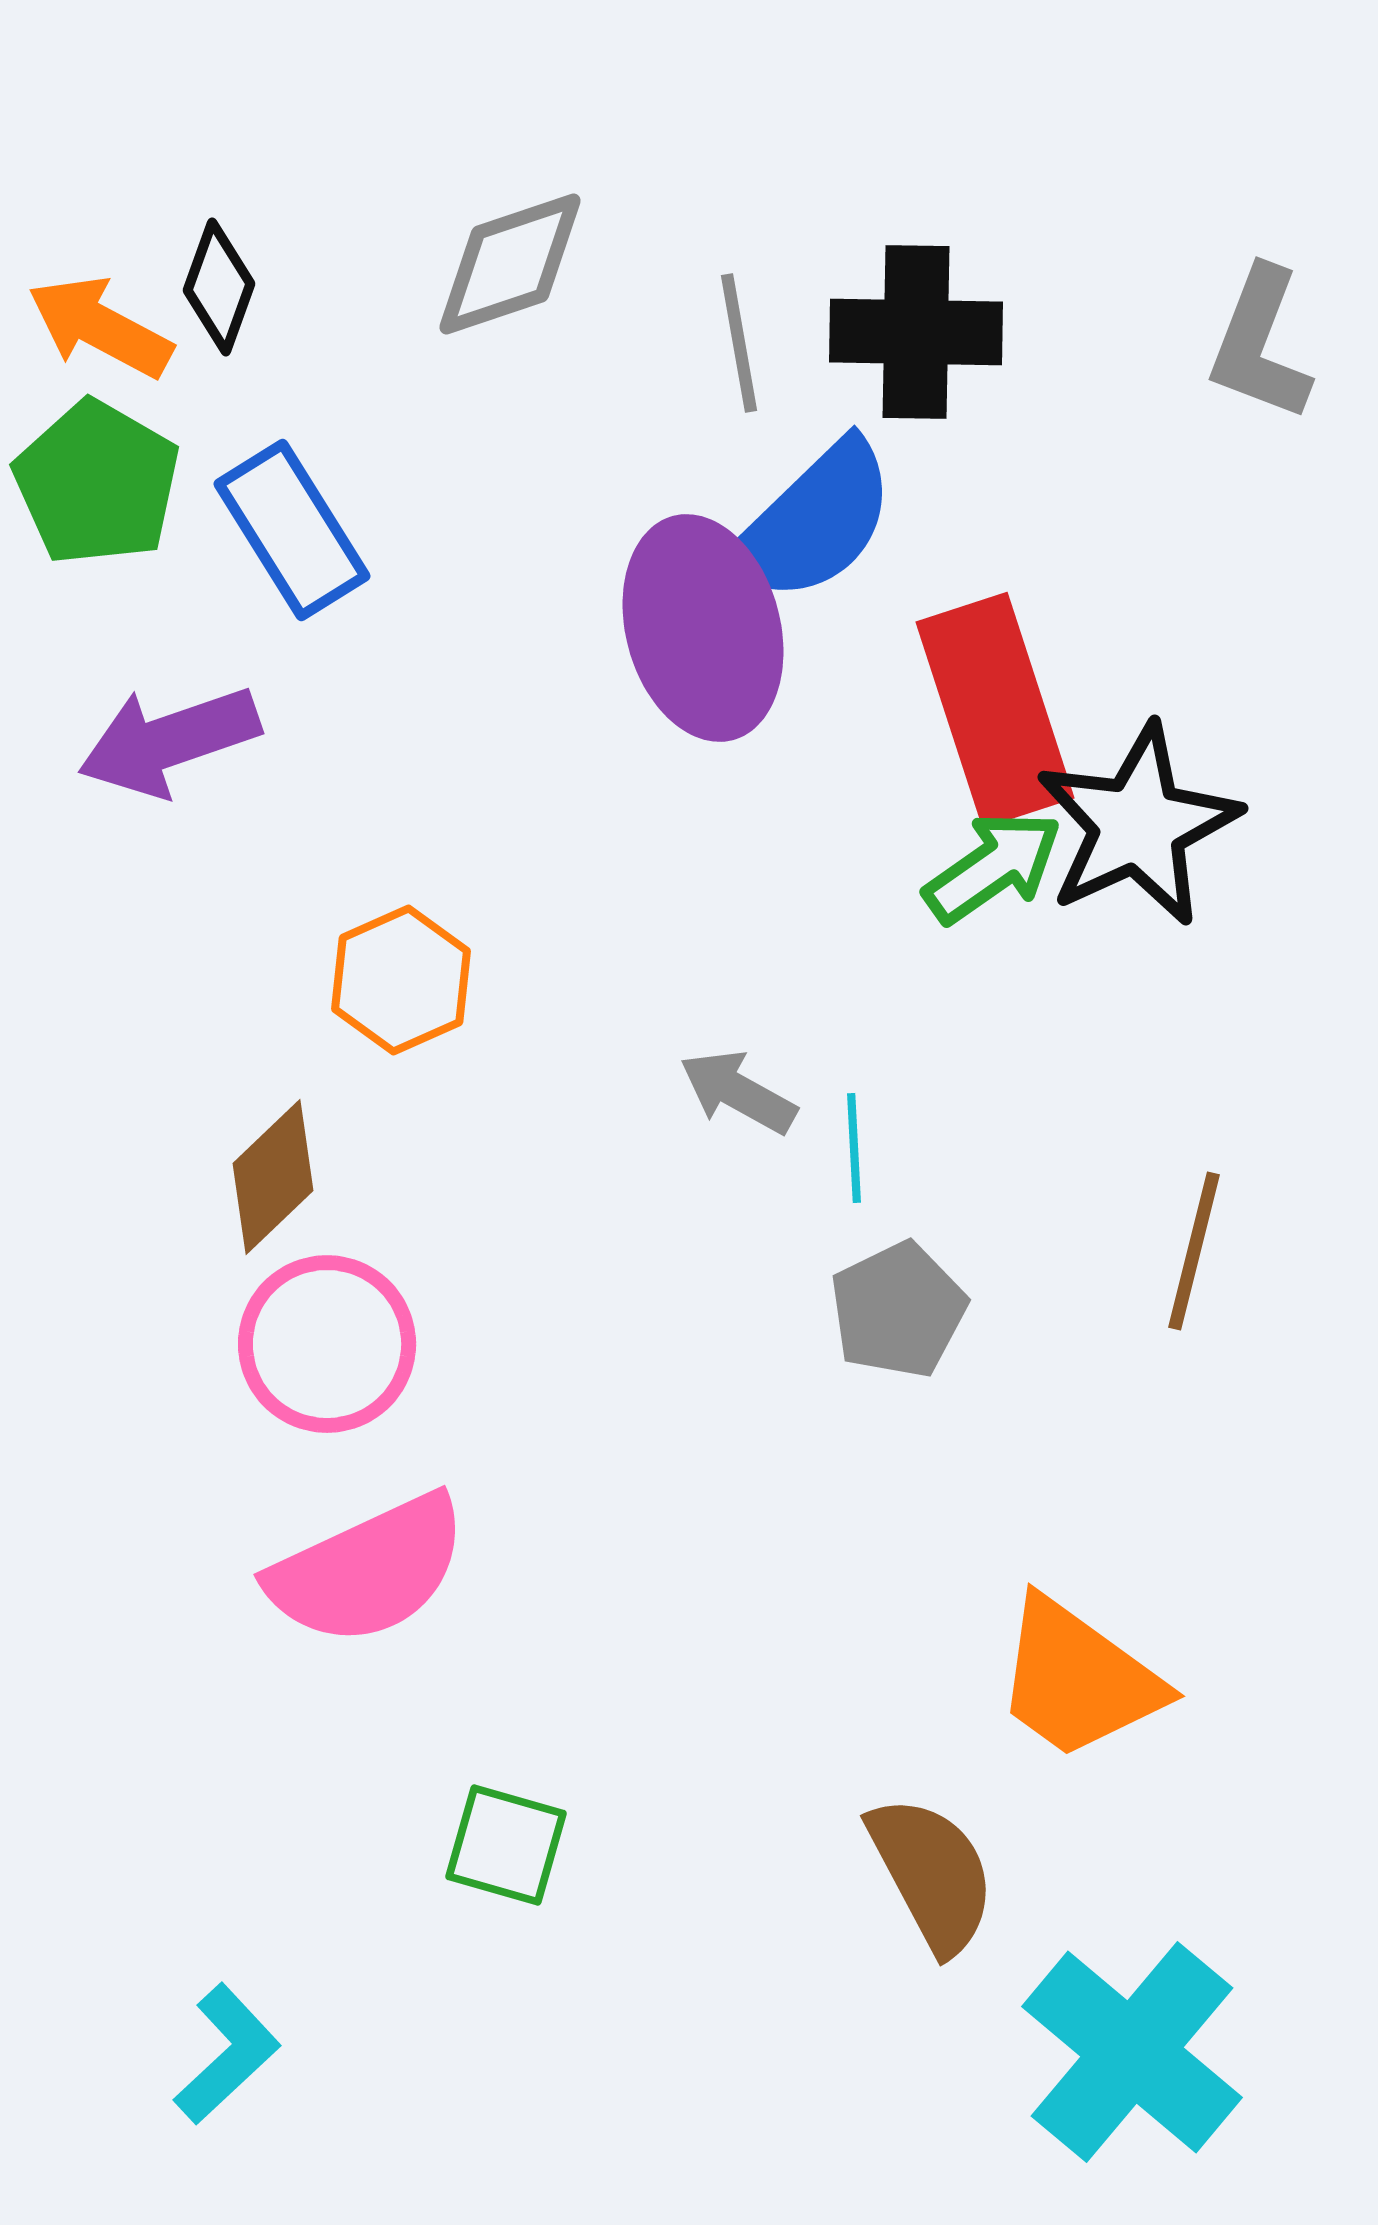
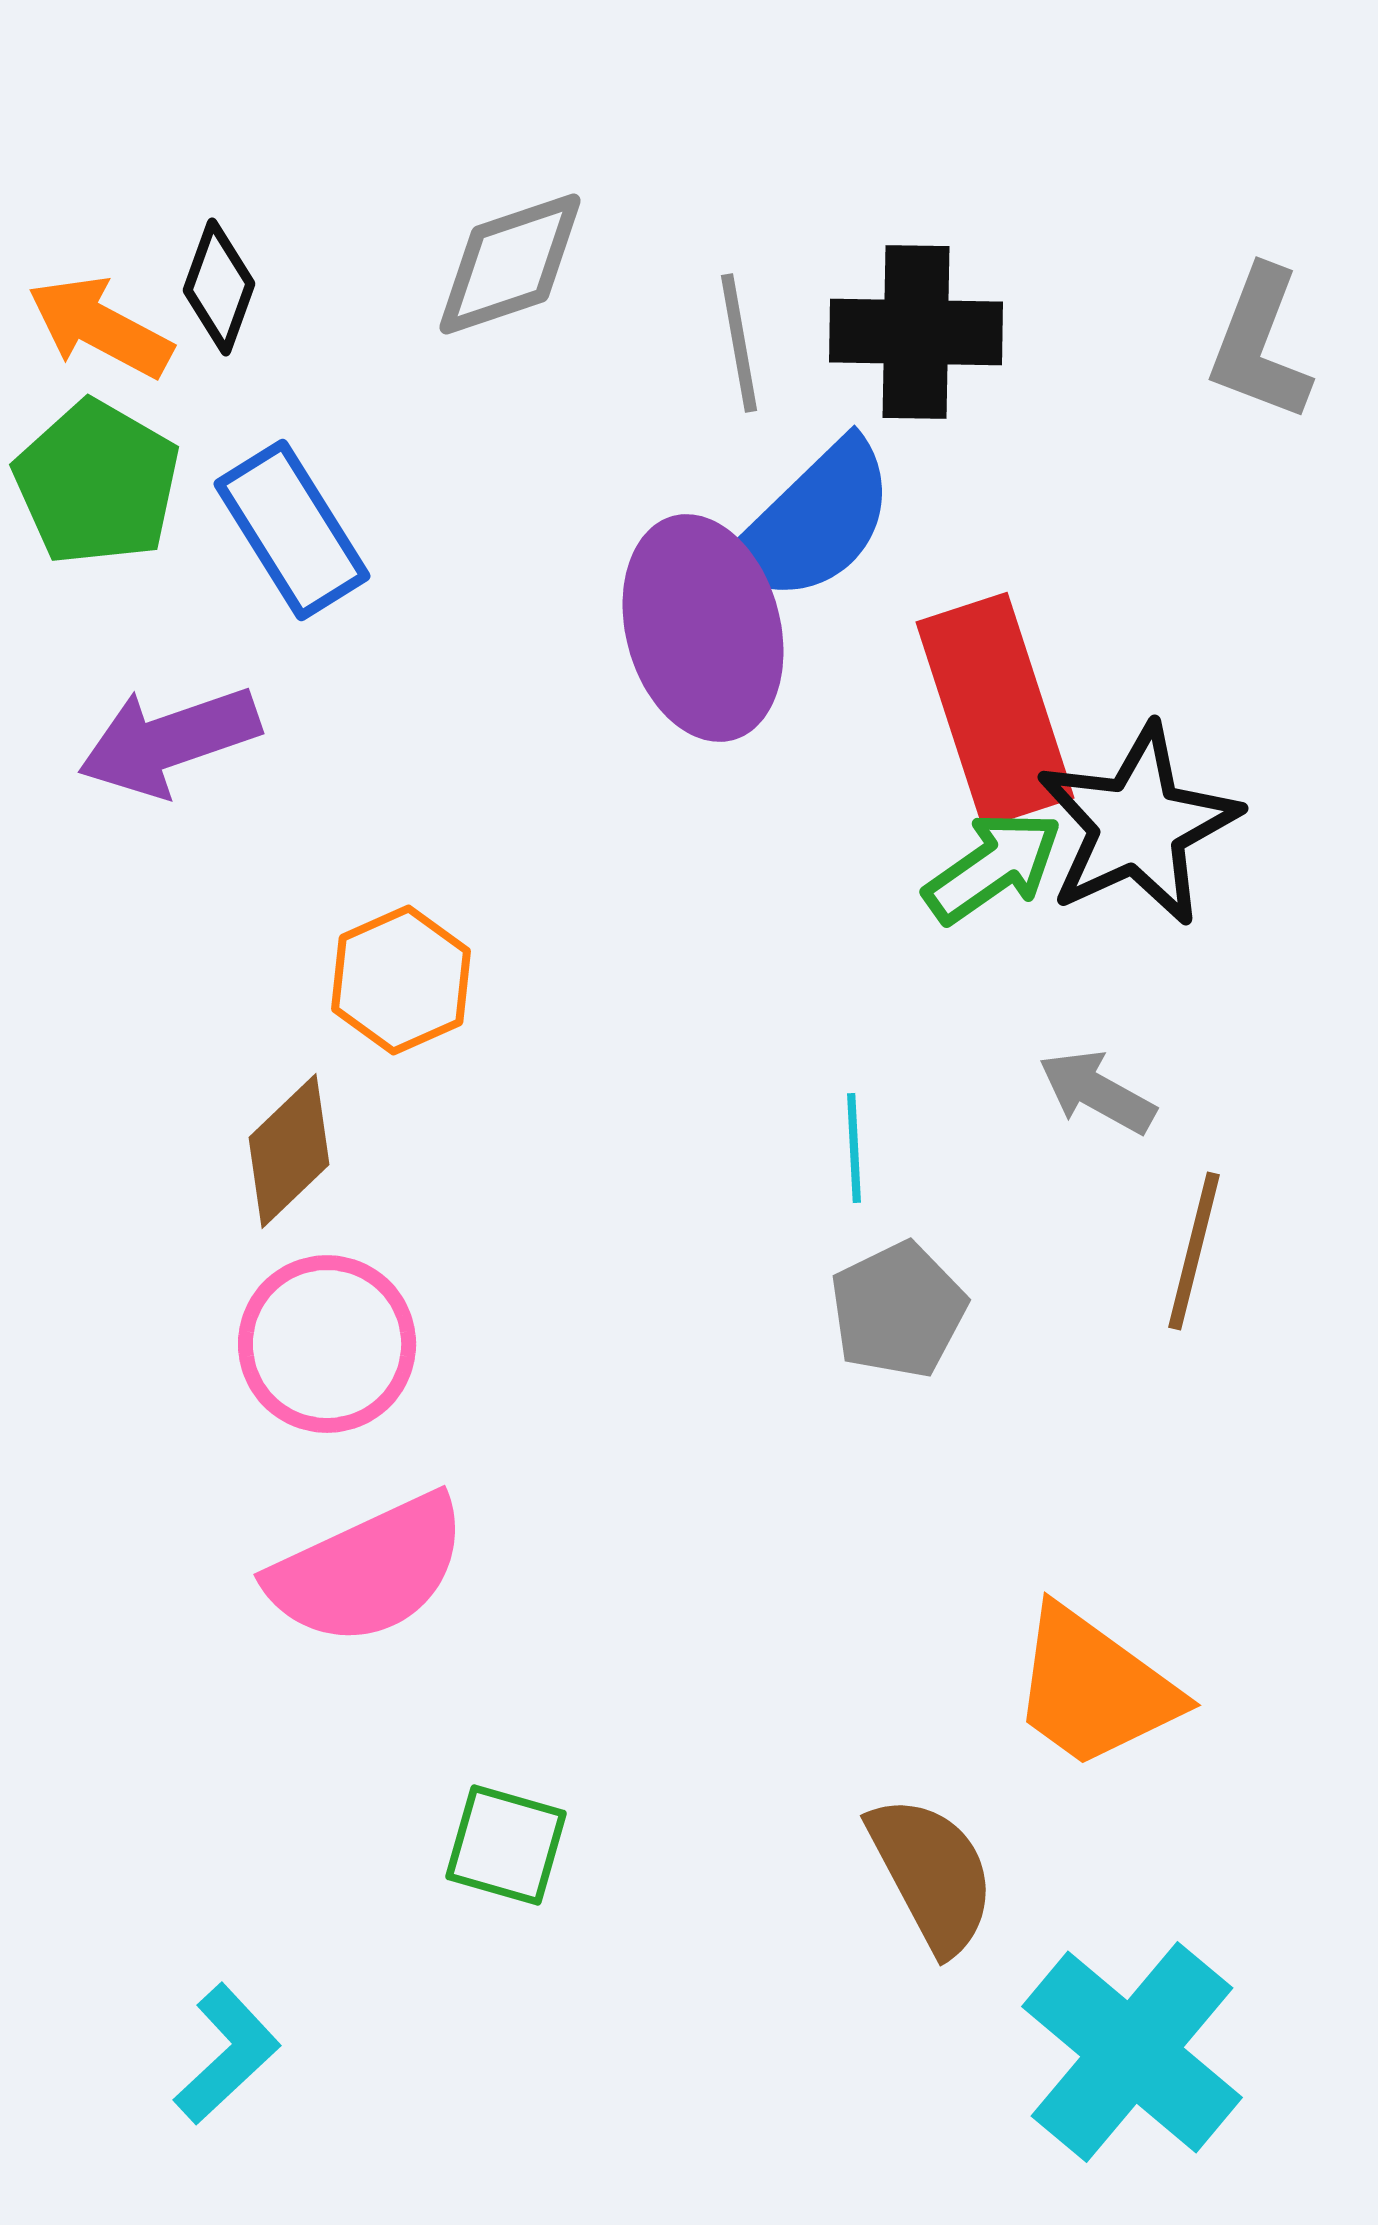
gray arrow: moved 359 px right
brown diamond: moved 16 px right, 26 px up
orange trapezoid: moved 16 px right, 9 px down
